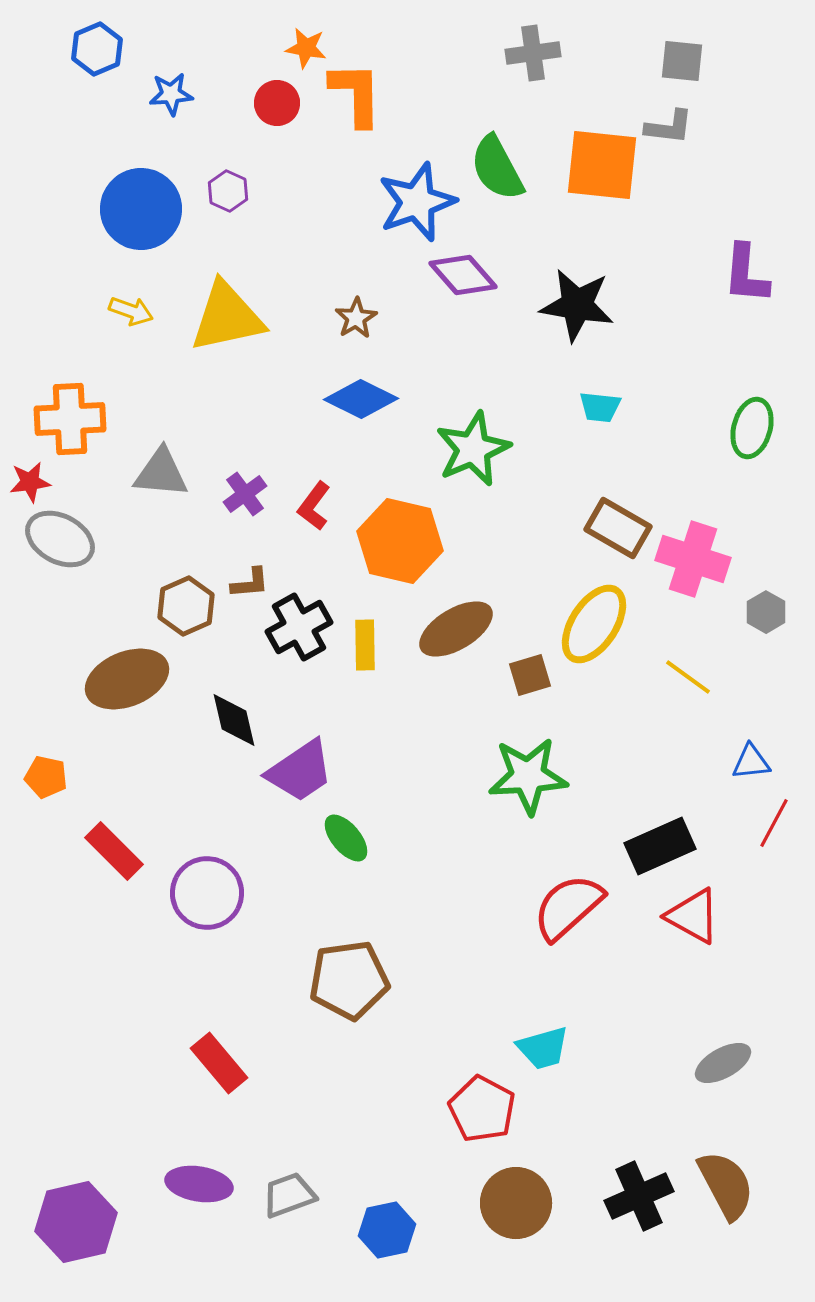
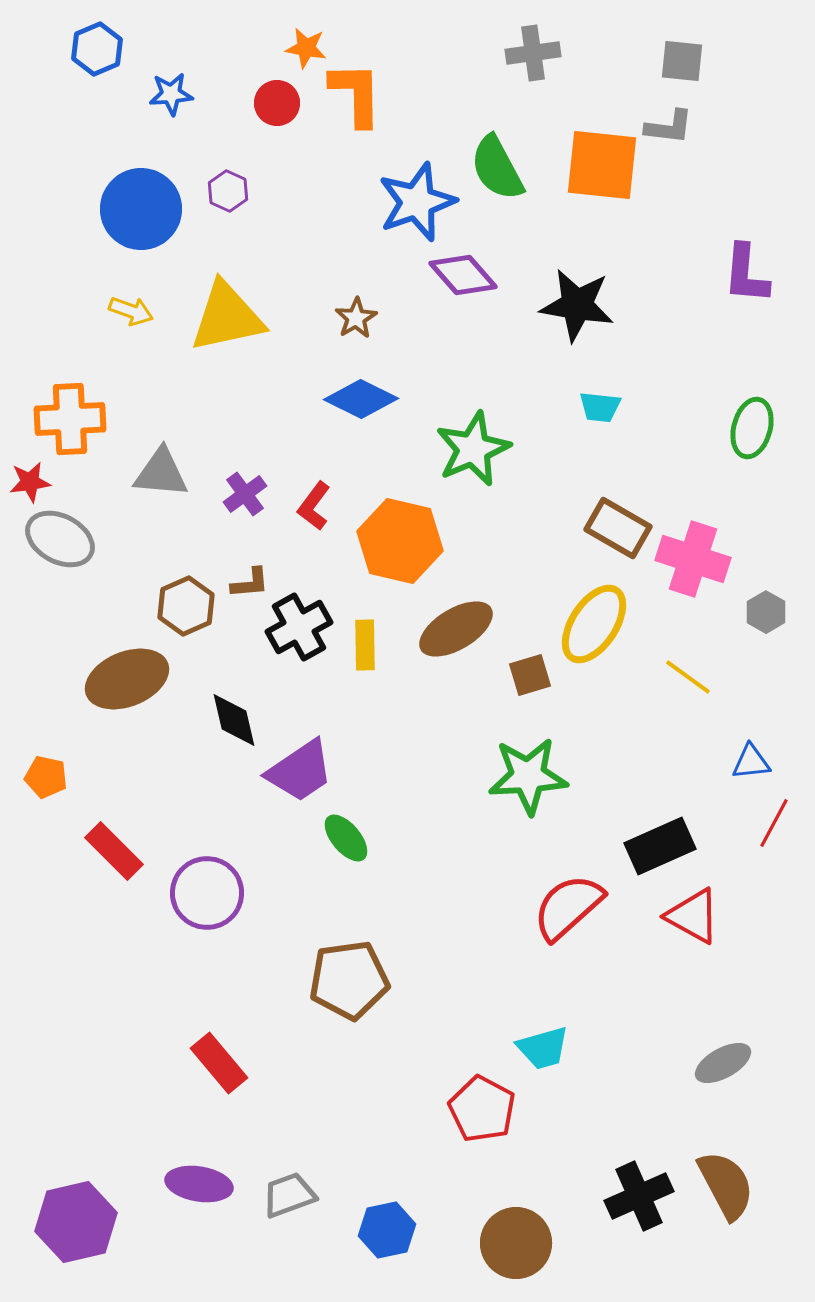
brown circle at (516, 1203): moved 40 px down
